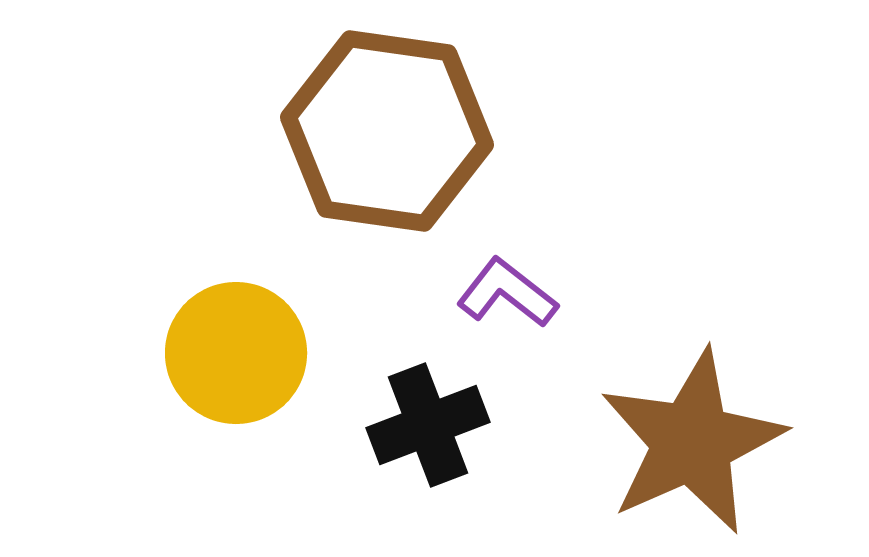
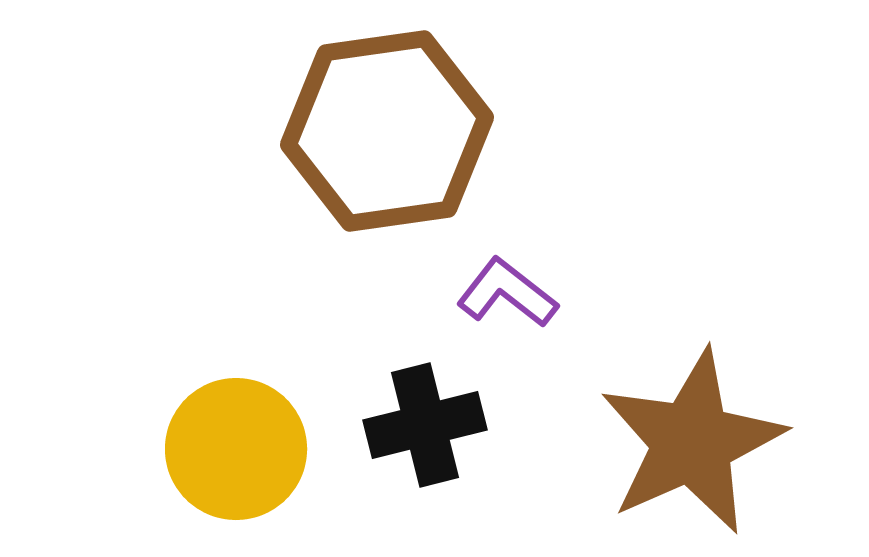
brown hexagon: rotated 16 degrees counterclockwise
yellow circle: moved 96 px down
black cross: moved 3 px left; rotated 7 degrees clockwise
